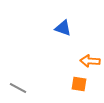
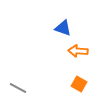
orange arrow: moved 12 px left, 10 px up
orange square: rotated 21 degrees clockwise
